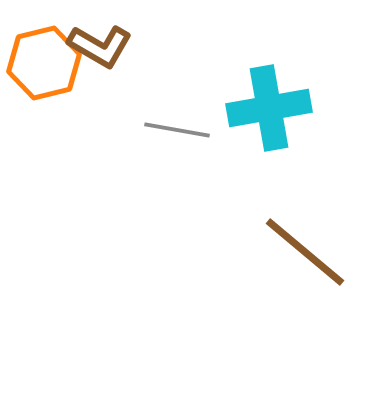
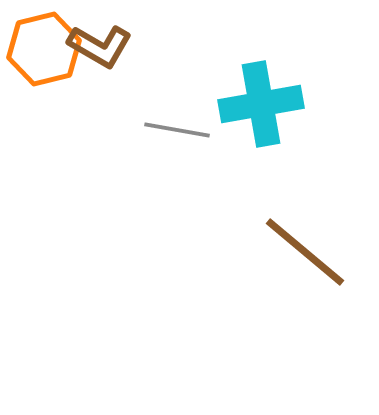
orange hexagon: moved 14 px up
cyan cross: moved 8 px left, 4 px up
